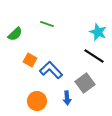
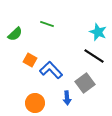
orange circle: moved 2 px left, 2 px down
